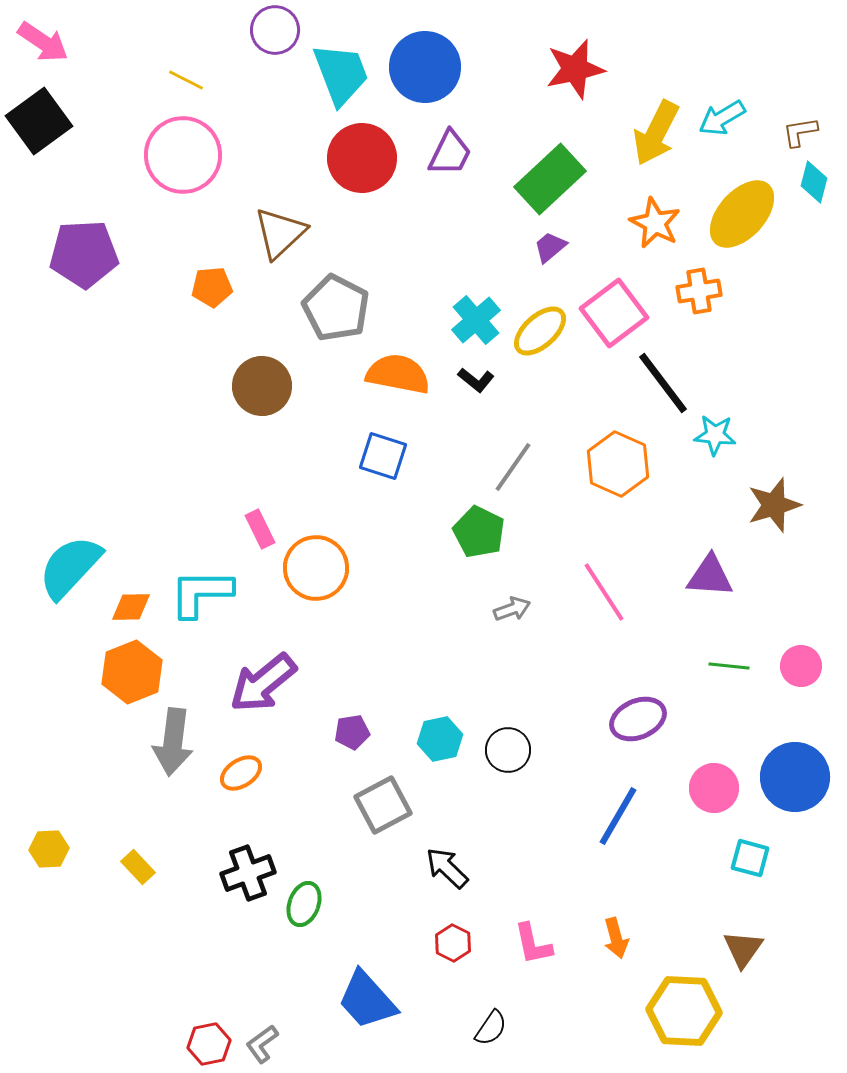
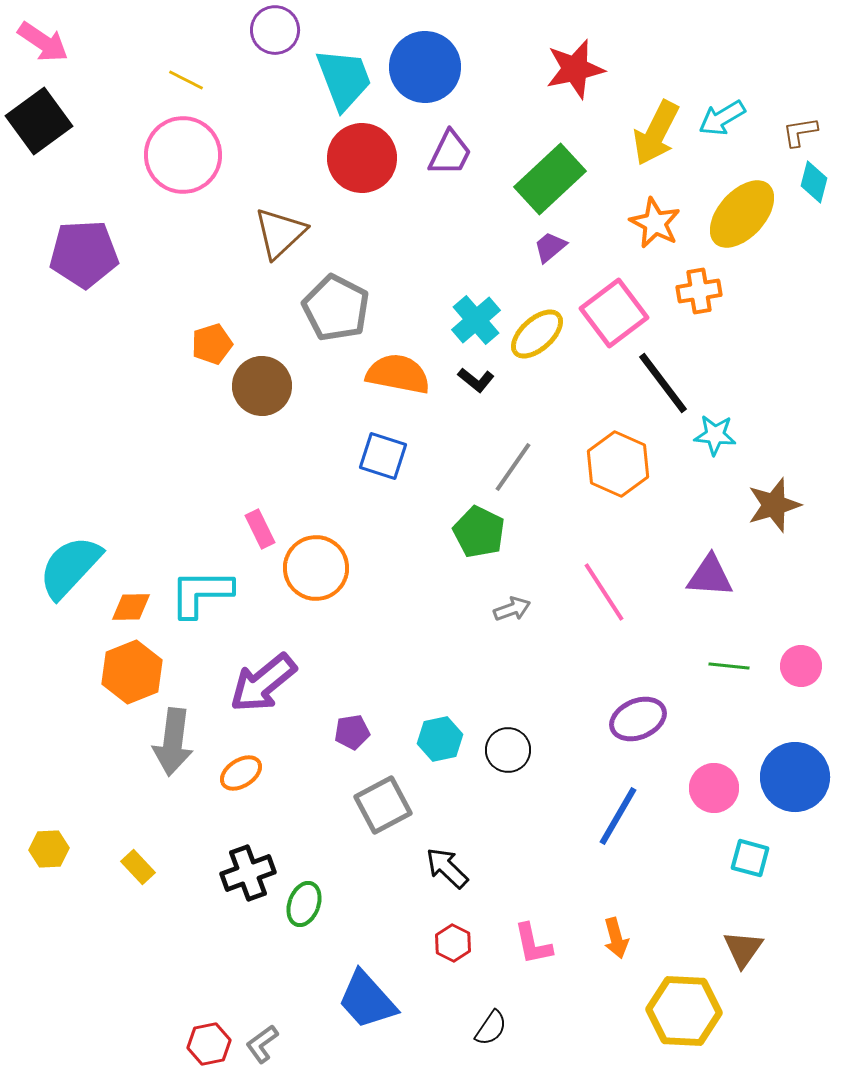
cyan trapezoid at (341, 74): moved 3 px right, 5 px down
orange pentagon at (212, 287): moved 57 px down; rotated 12 degrees counterclockwise
yellow ellipse at (540, 331): moved 3 px left, 3 px down
